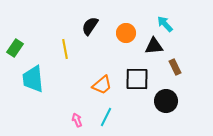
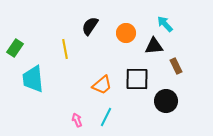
brown rectangle: moved 1 px right, 1 px up
